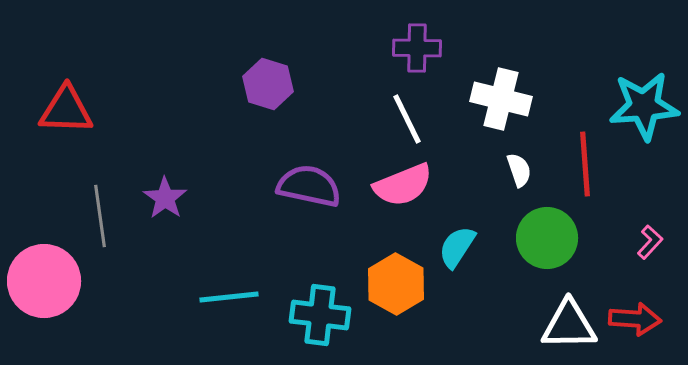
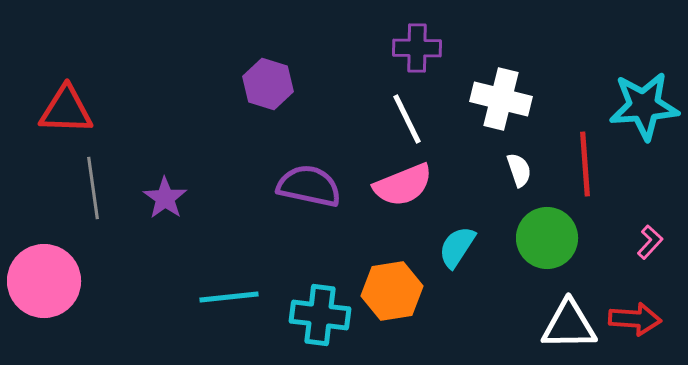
gray line: moved 7 px left, 28 px up
orange hexagon: moved 4 px left, 7 px down; rotated 22 degrees clockwise
